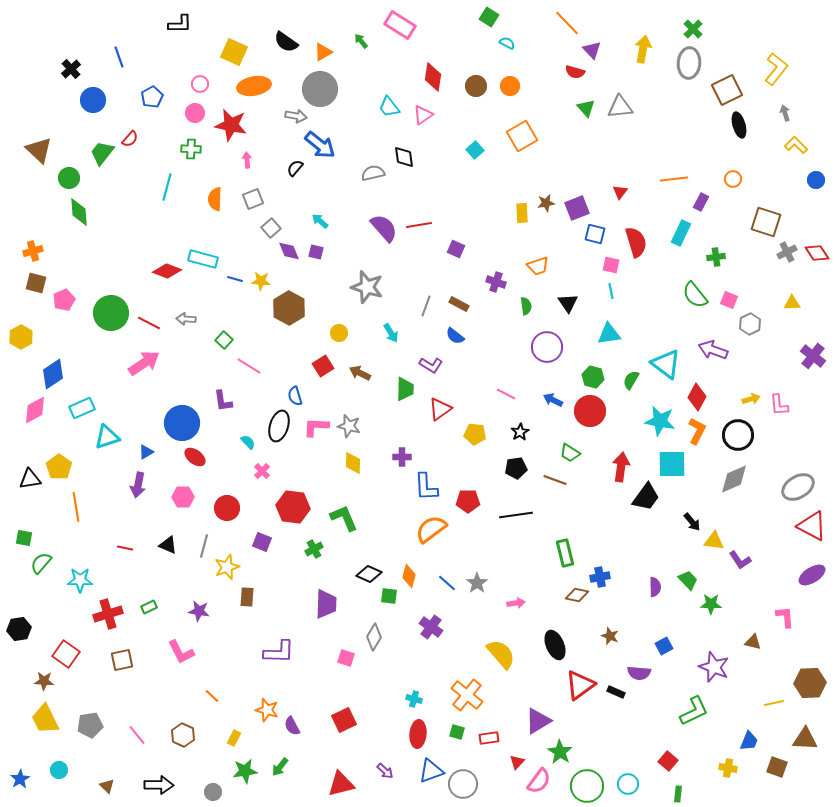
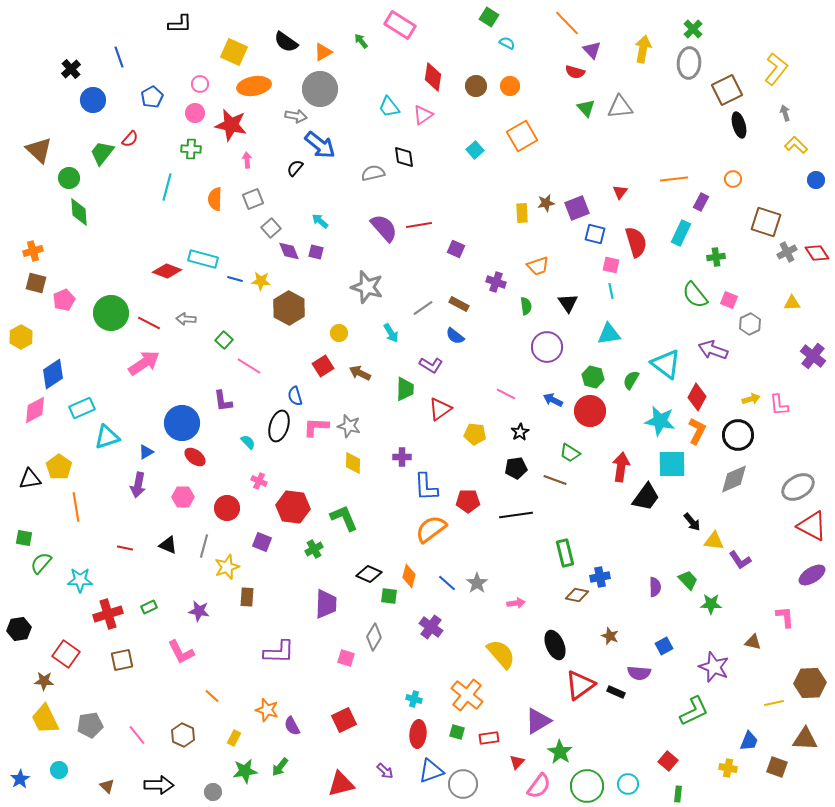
gray line at (426, 306): moved 3 px left, 2 px down; rotated 35 degrees clockwise
pink cross at (262, 471): moved 3 px left, 10 px down; rotated 21 degrees counterclockwise
pink semicircle at (539, 781): moved 5 px down
